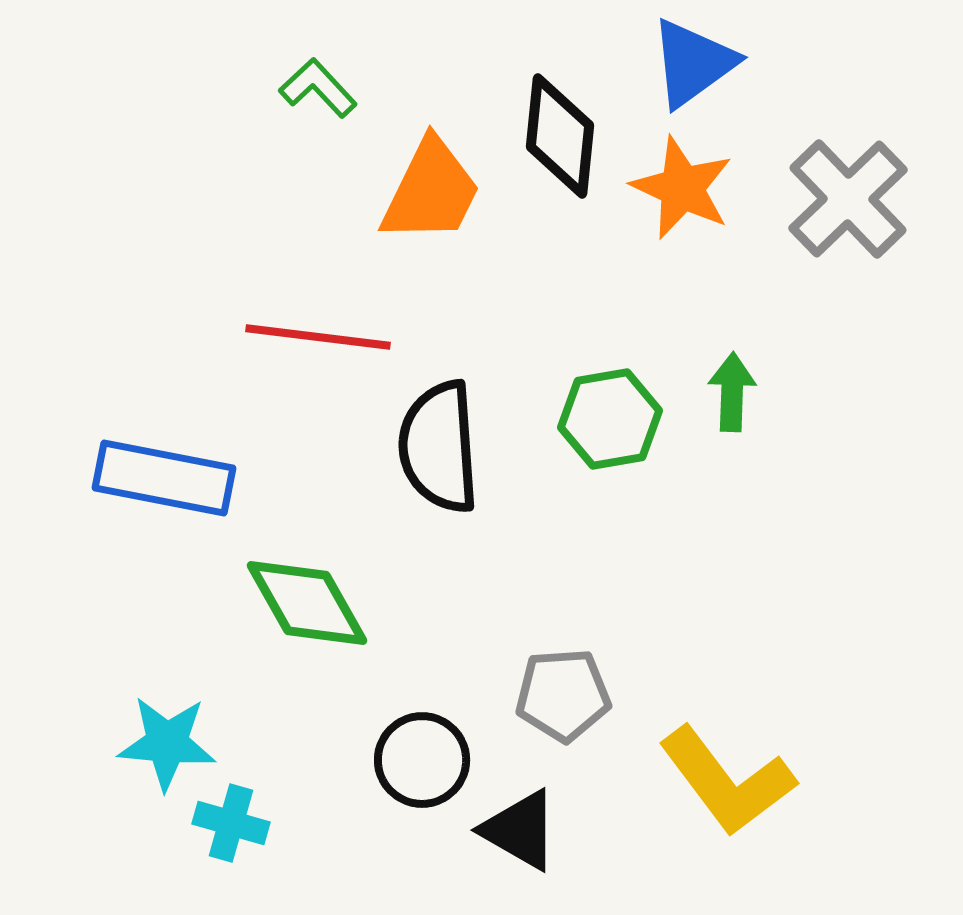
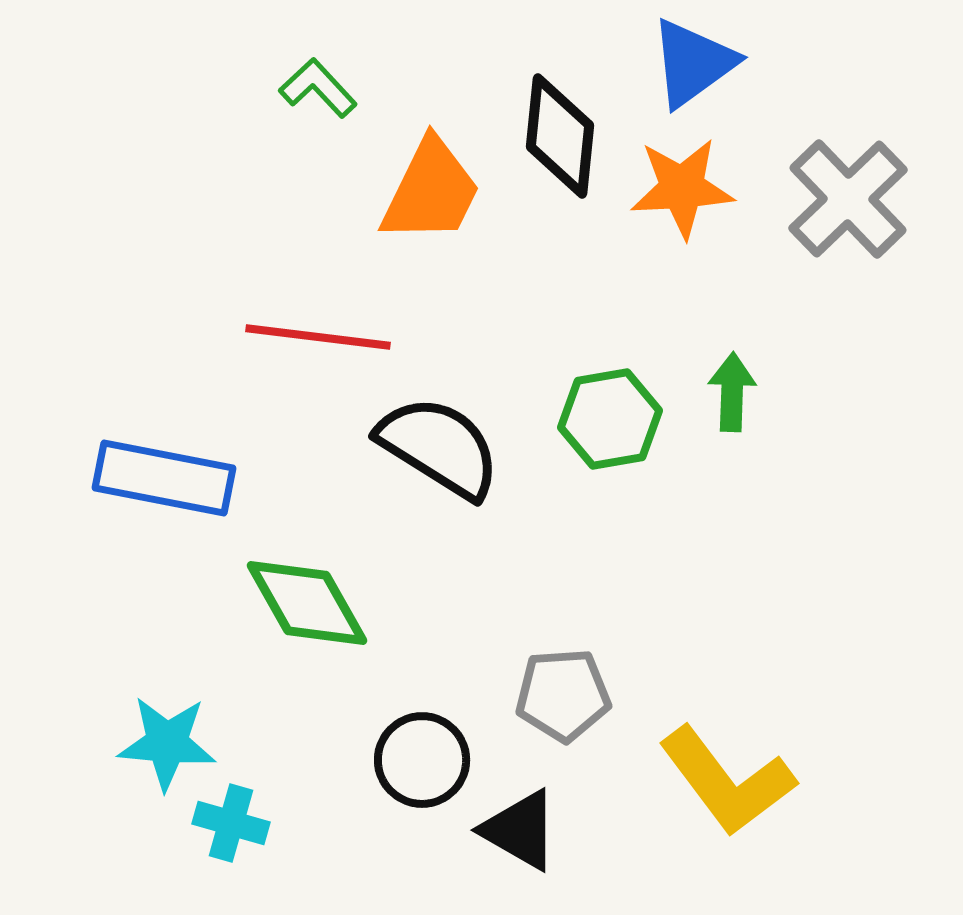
orange star: rotated 28 degrees counterclockwise
black semicircle: rotated 126 degrees clockwise
